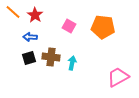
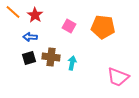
pink trapezoid: rotated 130 degrees counterclockwise
